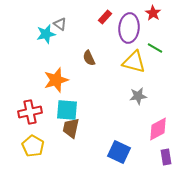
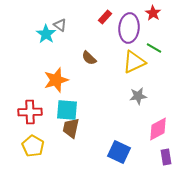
gray triangle: moved 1 px down
cyan star: rotated 24 degrees counterclockwise
green line: moved 1 px left
brown semicircle: rotated 21 degrees counterclockwise
yellow triangle: rotated 40 degrees counterclockwise
red cross: rotated 10 degrees clockwise
